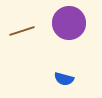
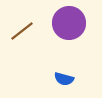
brown line: rotated 20 degrees counterclockwise
